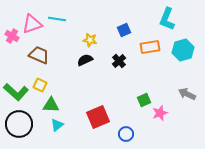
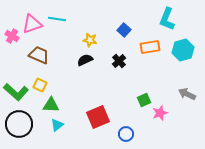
blue square: rotated 24 degrees counterclockwise
